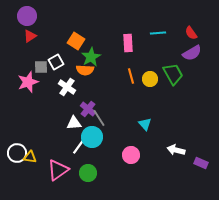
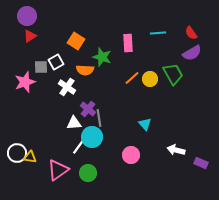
green star: moved 11 px right; rotated 24 degrees counterclockwise
orange line: moved 1 px right, 2 px down; rotated 63 degrees clockwise
pink star: moved 3 px left
gray line: rotated 24 degrees clockwise
